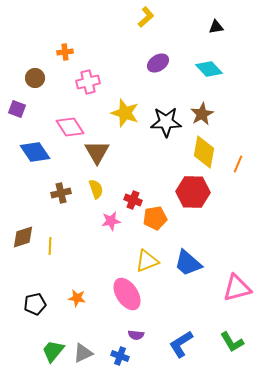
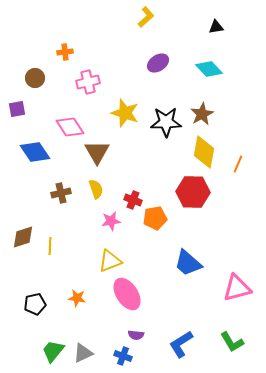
purple square: rotated 30 degrees counterclockwise
yellow triangle: moved 37 px left
blue cross: moved 3 px right
